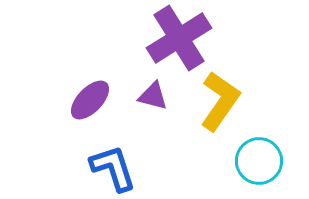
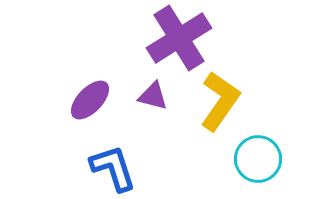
cyan circle: moved 1 px left, 2 px up
